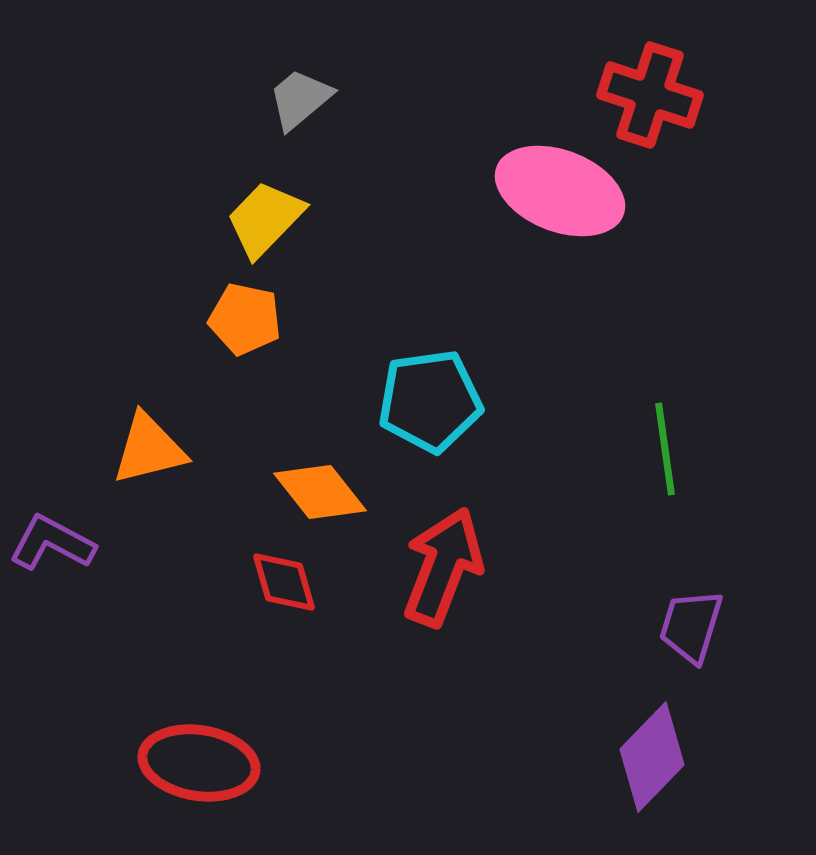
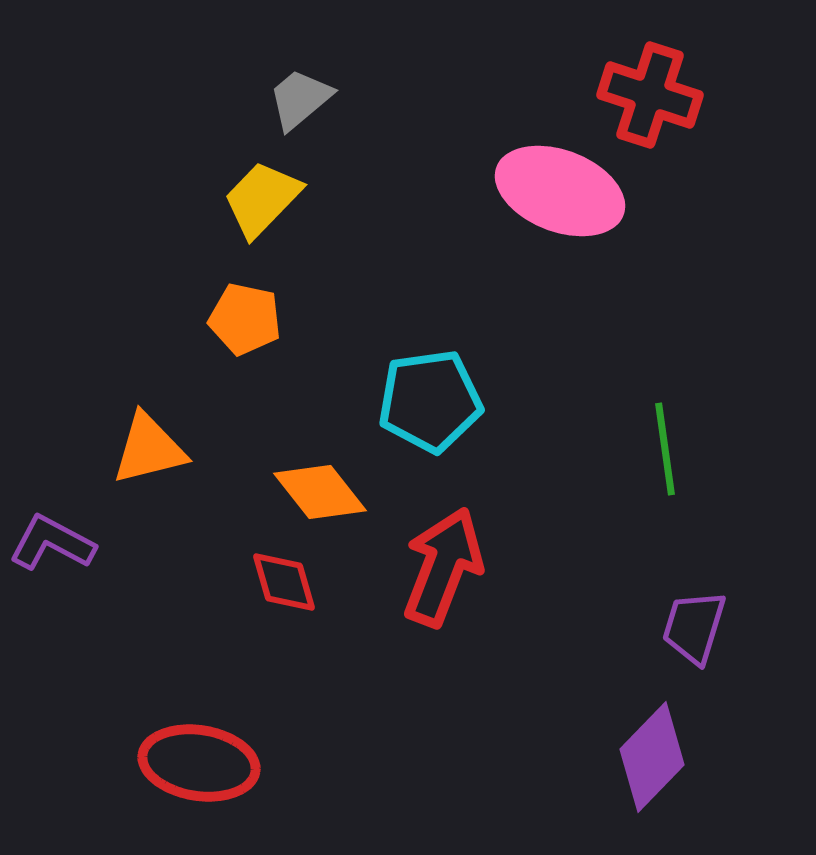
yellow trapezoid: moved 3 px left, 20 px up
purple trapezoid: moved 3 px right, 1 px down
